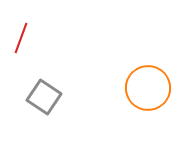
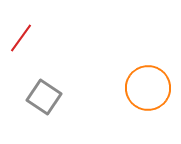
red line: rotated 16 degrees clockwise
